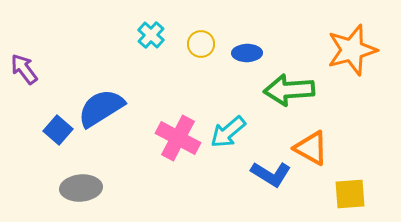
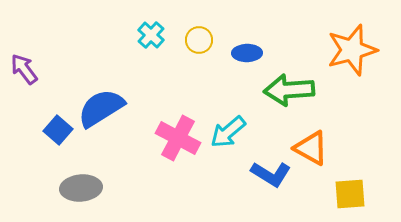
yellow circle: moved 2 px left, 4 px up
